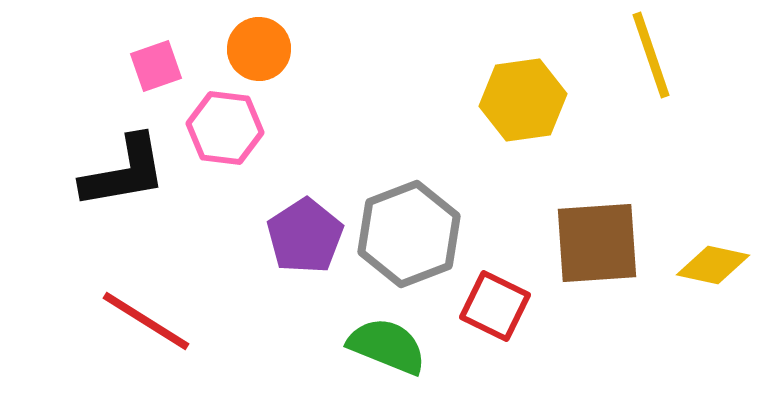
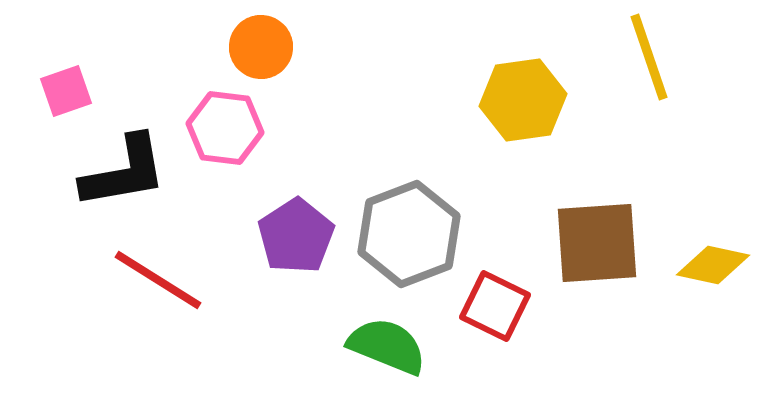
orange circle: moved 2 px right, 2 px up
yellow line: moved 2 px left, 2 px down
pink square: moved 90 px left, 25 px down
purple pentagon: moved 9 px left
red line: moved 12 px right, 41 px up
